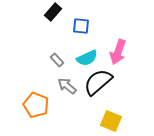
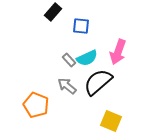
gray rectangle: moved 12 px right
